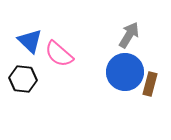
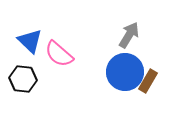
brown rectangle: moved 2 px left, 3 px up; rotated 15 degrees clockwise
